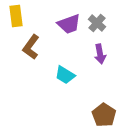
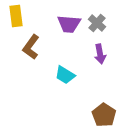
purple trapezoid: rotated 25 degrees clockwise
